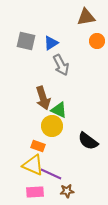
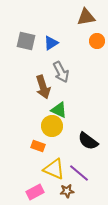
gray arrow: moved 7 px down
brown arrow: moved 11 px up
yellow triangle: moved 21 px right, 4 px down
purple line: moved 28 px right, 1 px up; rotated 15 degrees clockwise
pink rectangle: rotated 24 degrees counterclockwise
